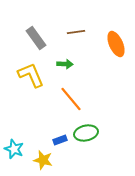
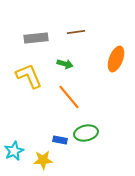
gray rectangle: rotated 60 degrees counterclockwise
orange ellipse: moved 15 px down; rotated 45 degrees clockwise
green arrow: rotated 14 degrees clockwise
yellow L-shape: moved 2 px left, 1 px down
orange line: moved 2 px left, 2 px up
blue rectangle: rotated 32 degrees clockwise
cyan star: moved 2 px down; rotated 24 degrees clockwise
yellow star: rotated 18 degrees counterclockwise
